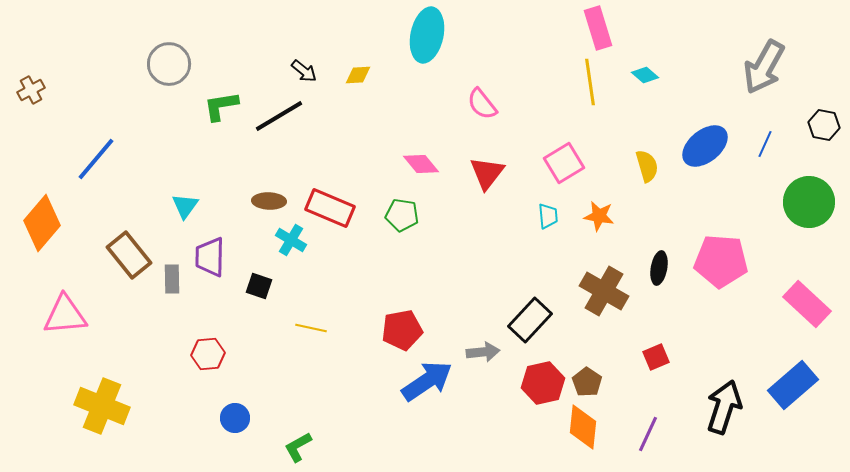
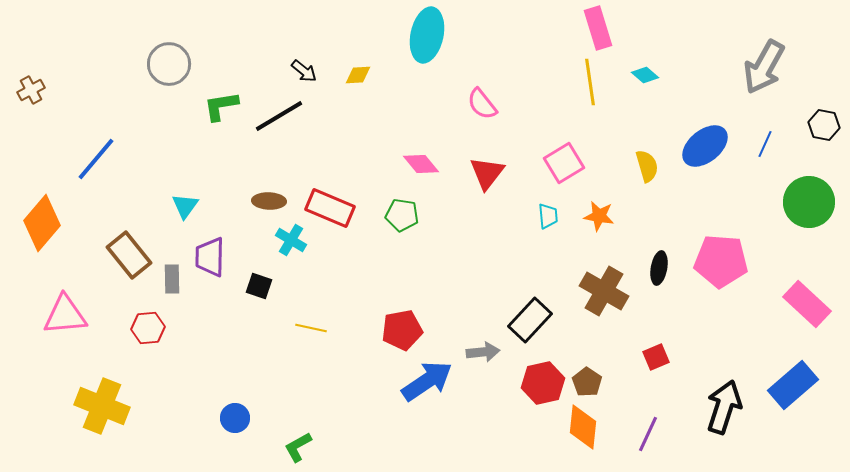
red hexagon at (208, 354): moved 60 px left, 26 px up
